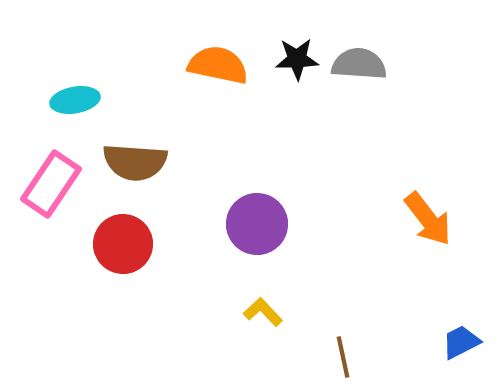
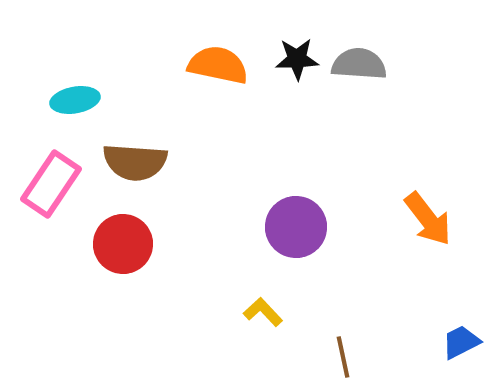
purple circle: moved 39 px right, 3 px down
